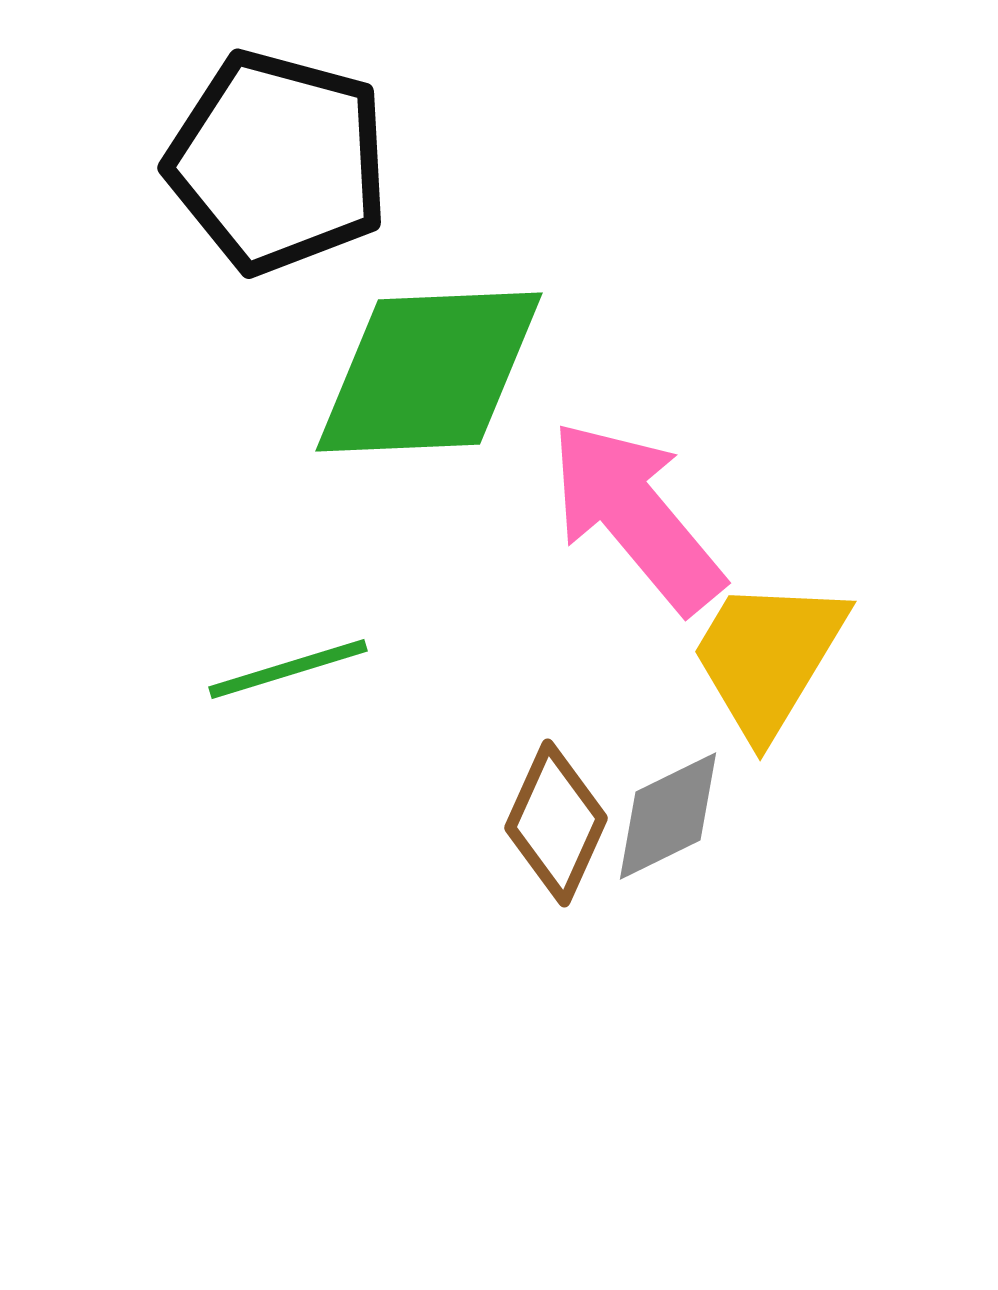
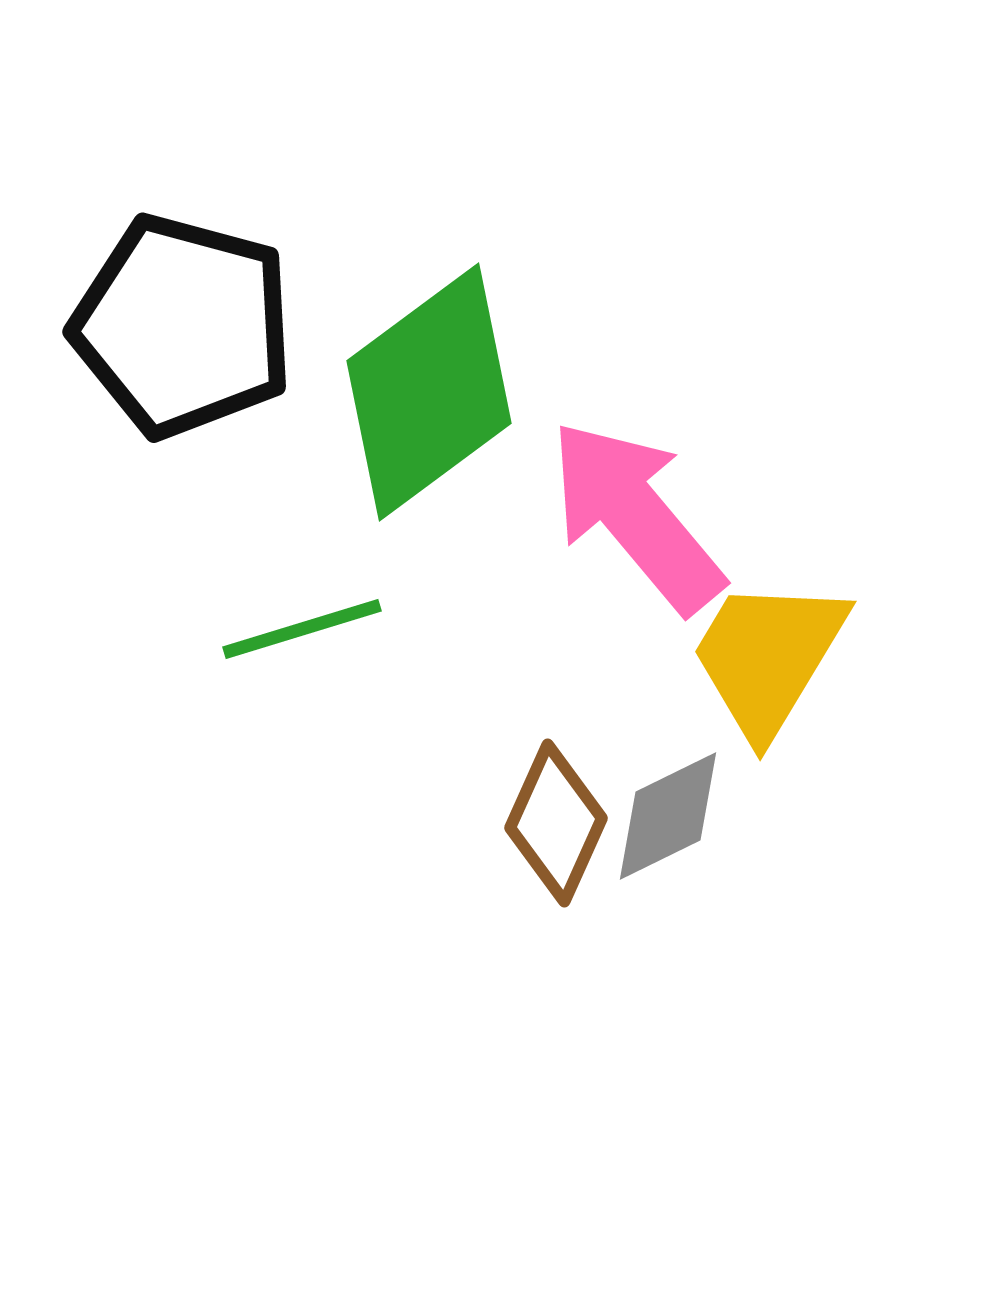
black pentagon: moved 95 px left, 164 px down
green diamond: moved 20 px down; rotated 34 degrees counterclockwise
green line: moved 14 px right, 40 px up
